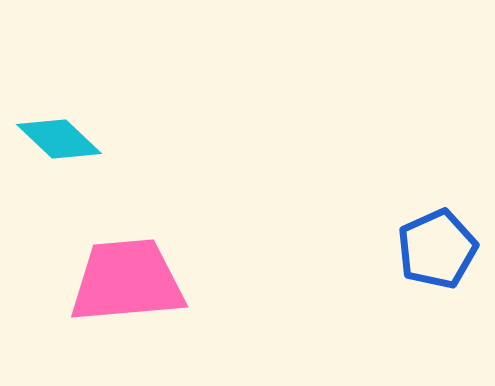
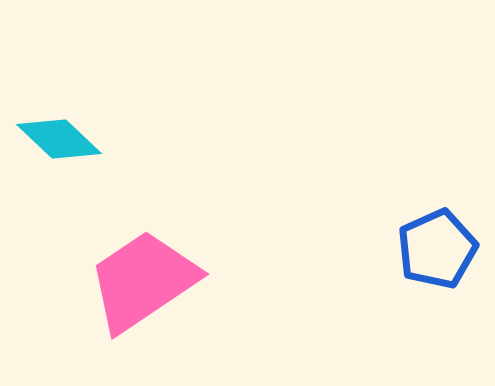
pink trapezoid: moved 16 px right; rotated 29 degrees counterclockwise
